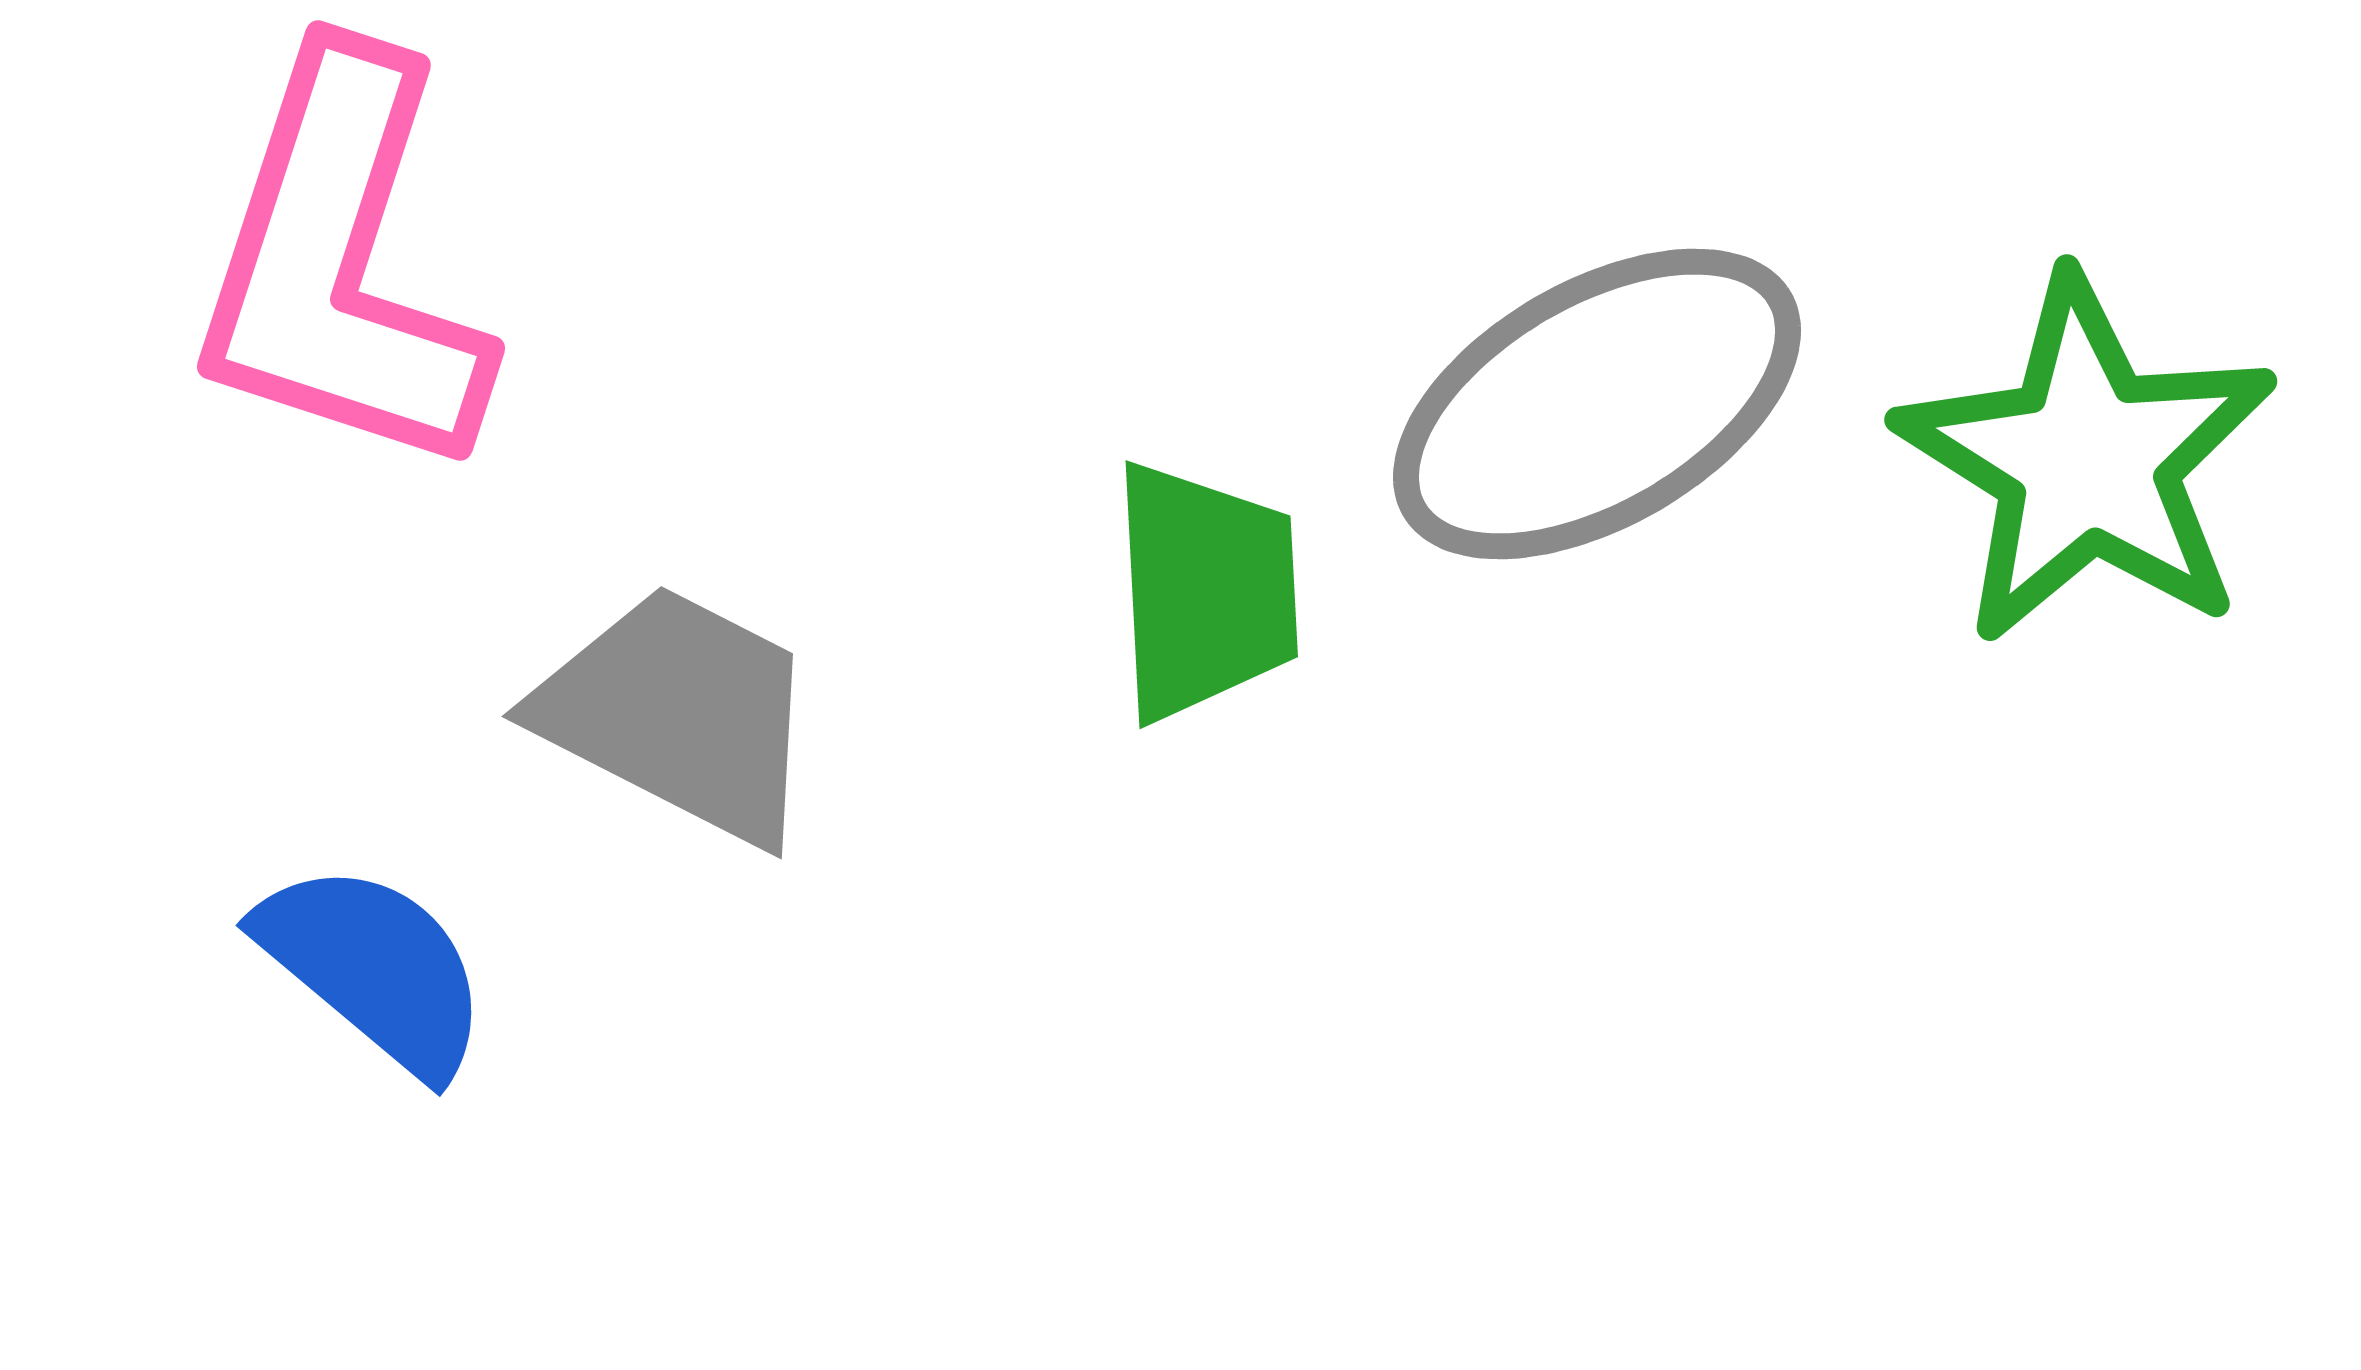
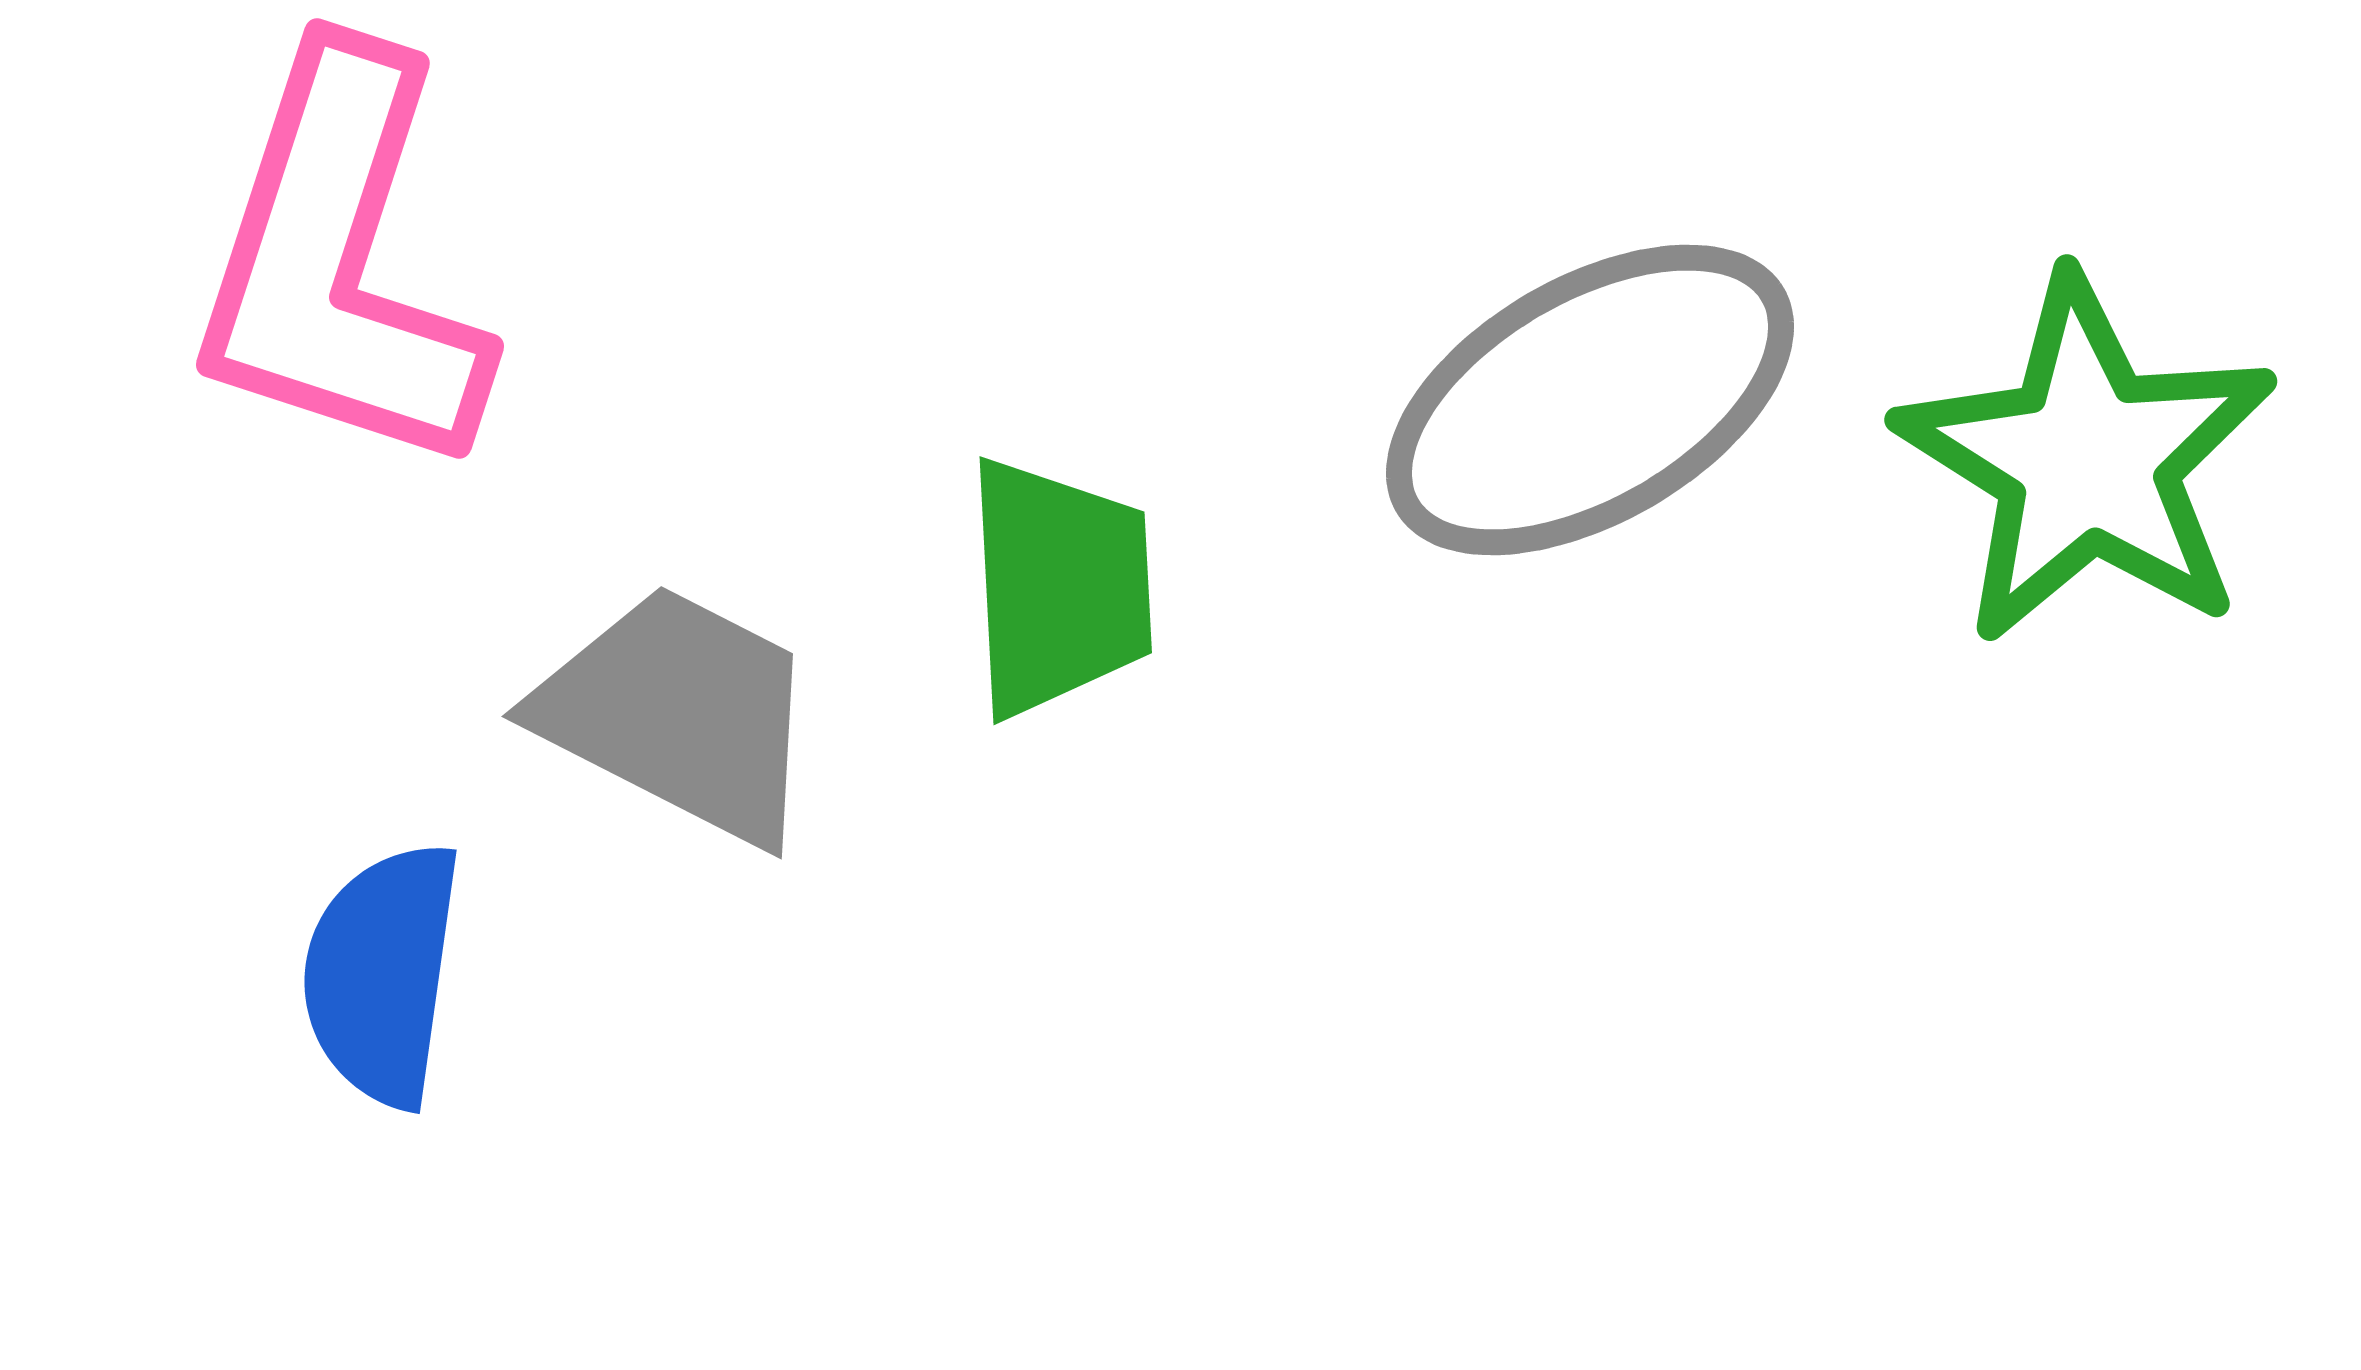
pink L-shape: moved 1 px left, 2 px up
gray ellipse: moved 7 px left, 4 px up
green trapezoid: moved 146 px left, 4 px up
blue semicircle: moved 8 px right, 6 px down; rotated 122 degrees counterclockwise
